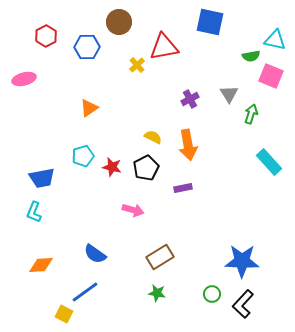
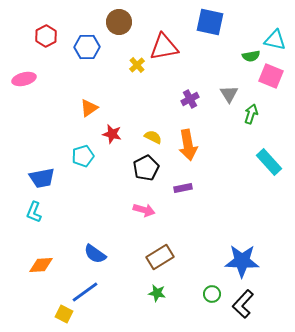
red star: moved 33 px up
pink arrow: moved 11 px right
